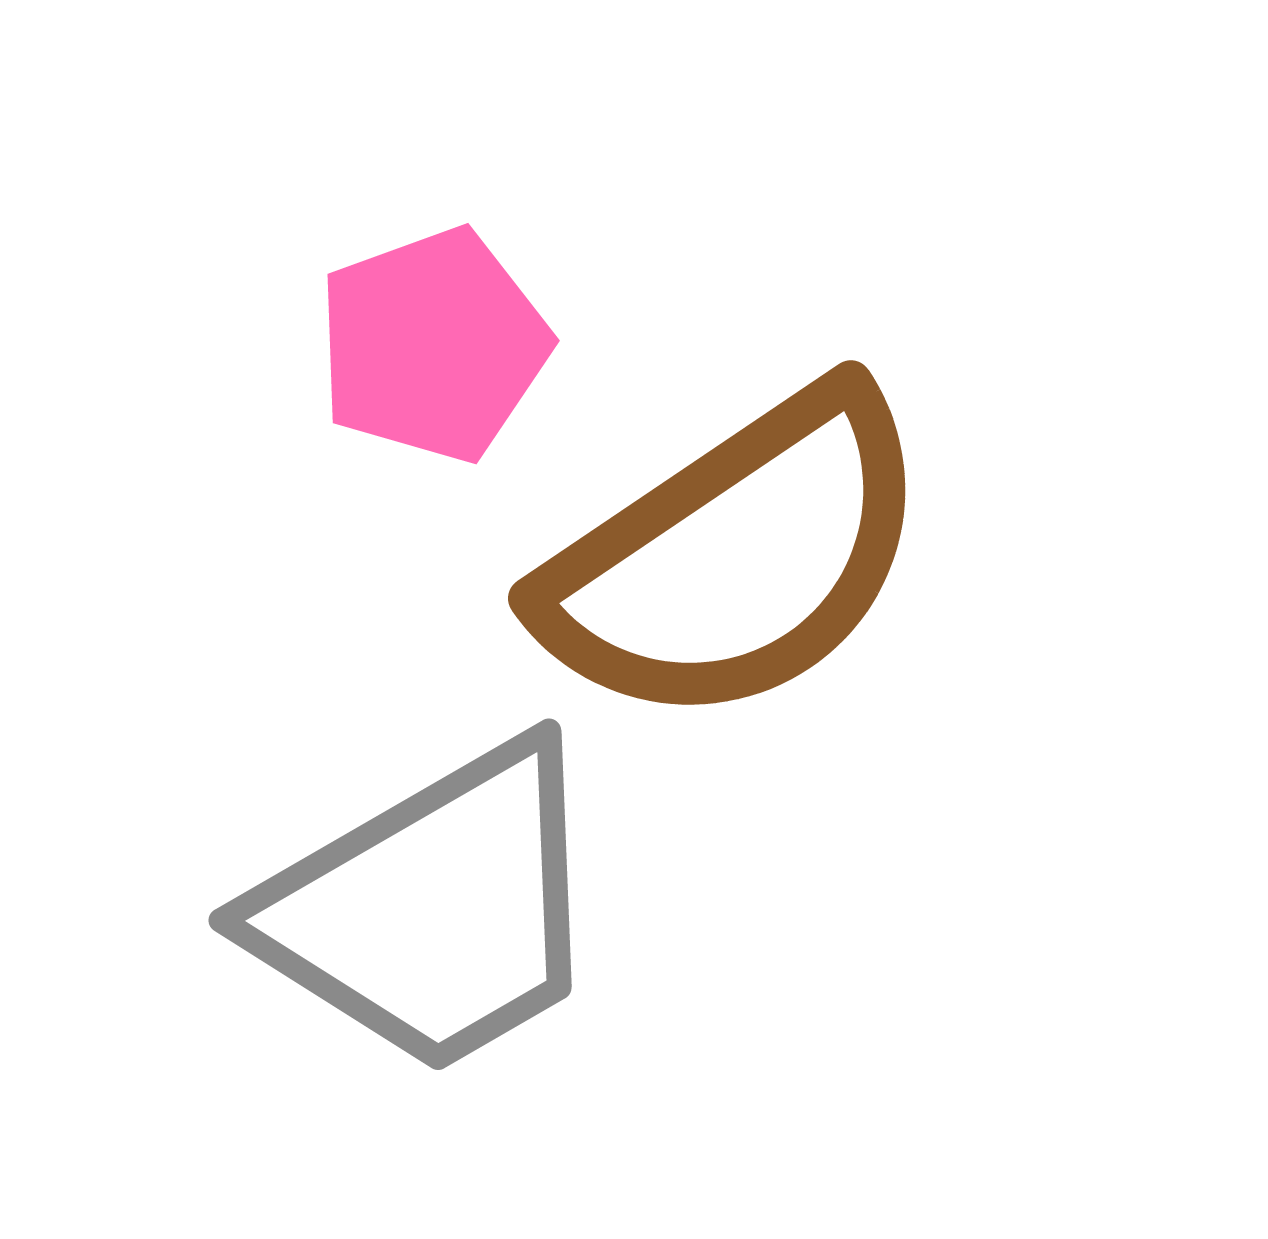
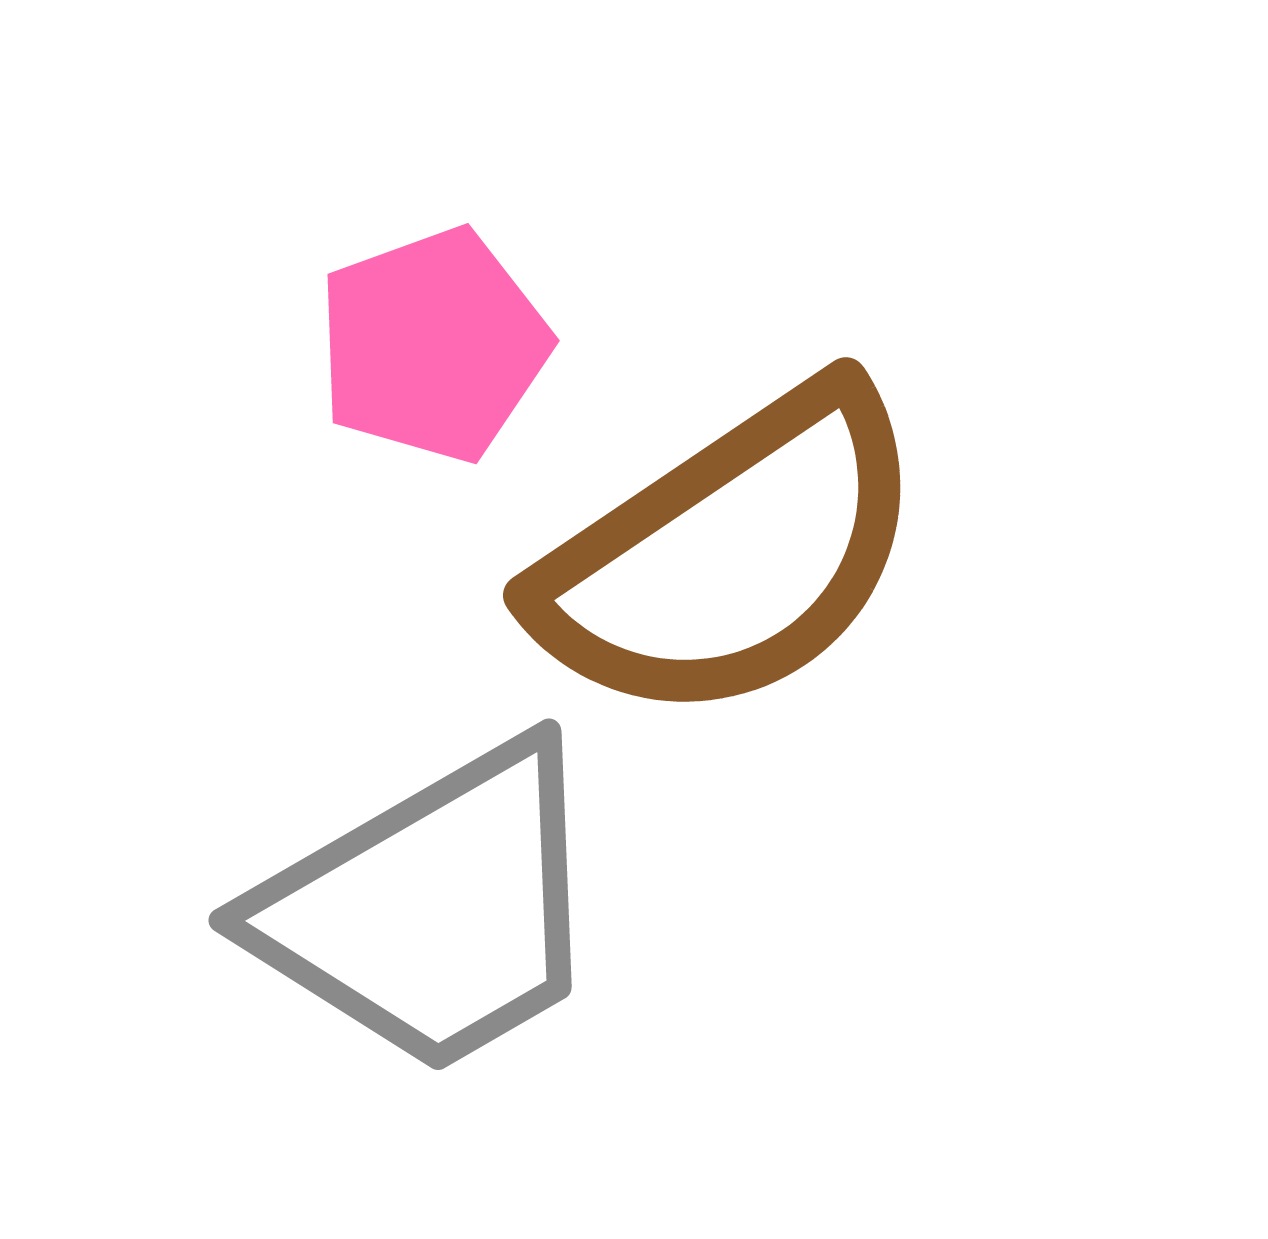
brown semicircle: moved 5 px left, 3 px up
